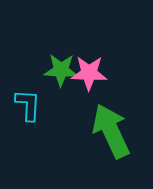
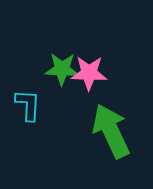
green star: moved 1 px right, 1 px up
